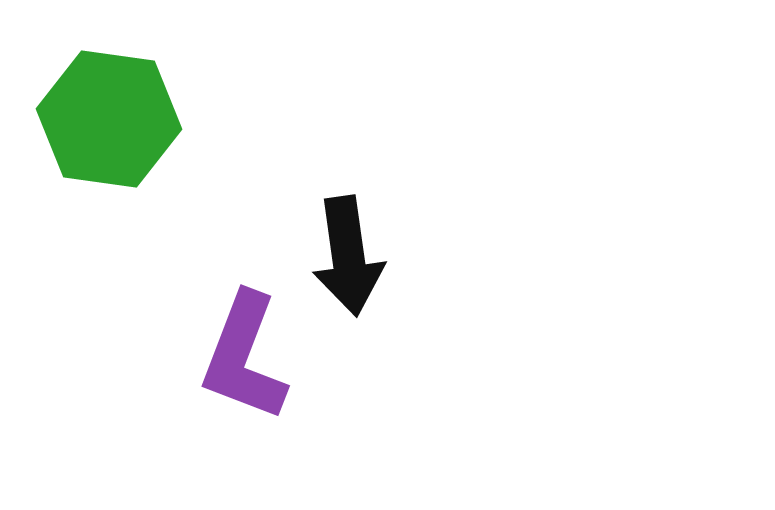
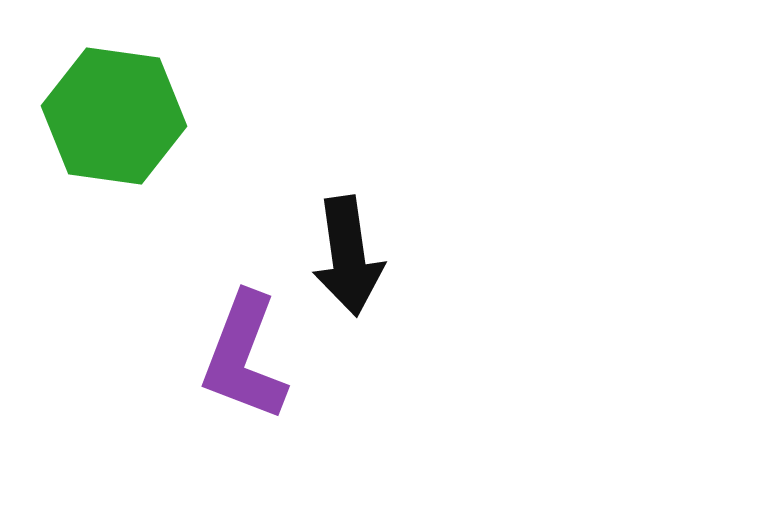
green hexagon: moved 5 px right, 3 px up
